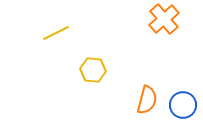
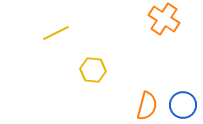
orange cross: rotated 16 degrees counterclockwise
orange semicircle: moved 6 px down
